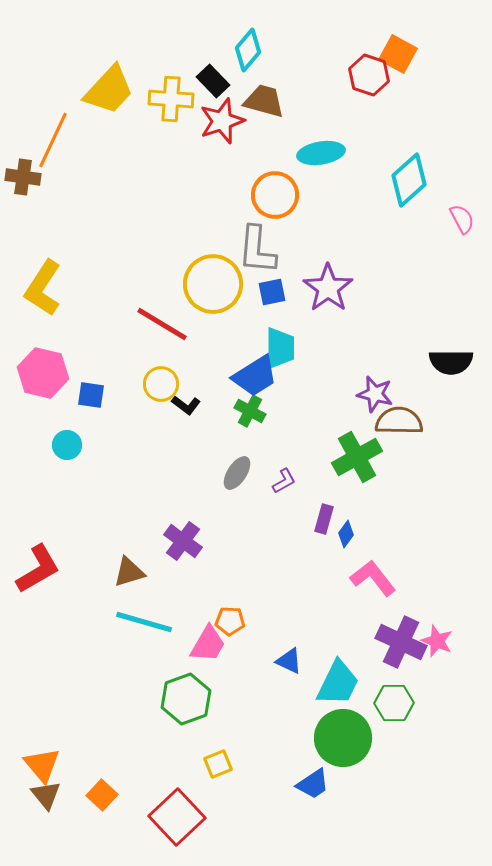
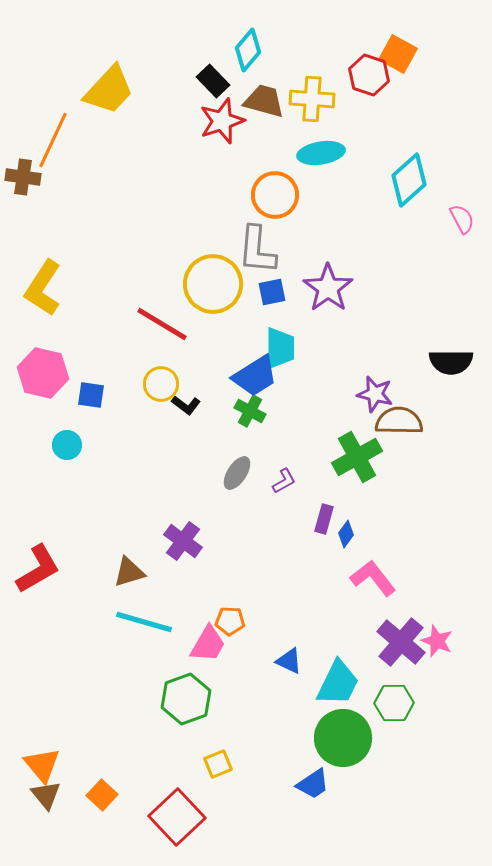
yellow cross at (171, 99): moved 141 px right
purple cross at (401, 642): rotated 15 degrees clockwise
